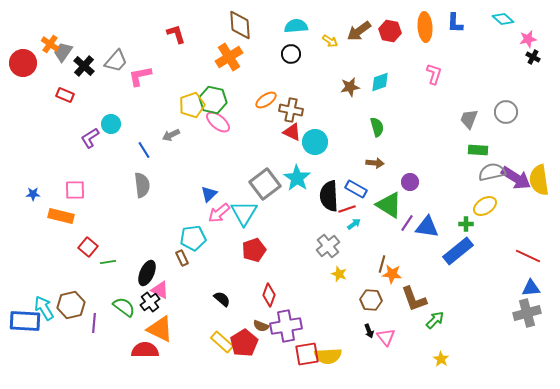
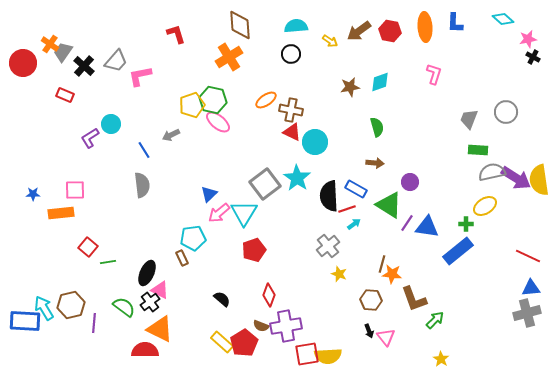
orange rectangle at (61, 216): moved 3 px up; rotated 20 degrees counterclockwise
